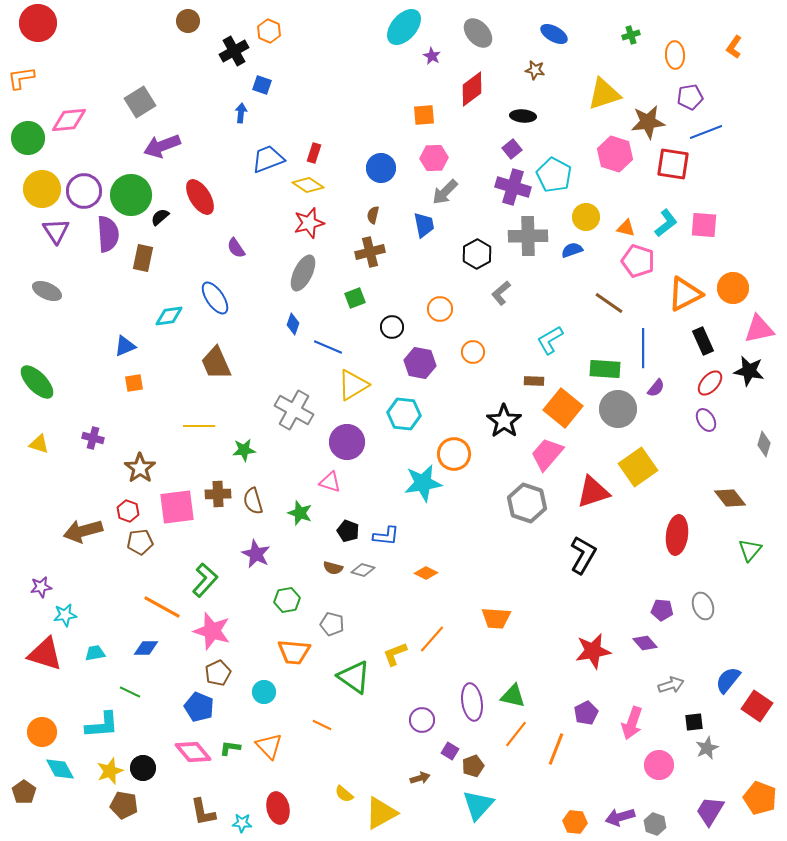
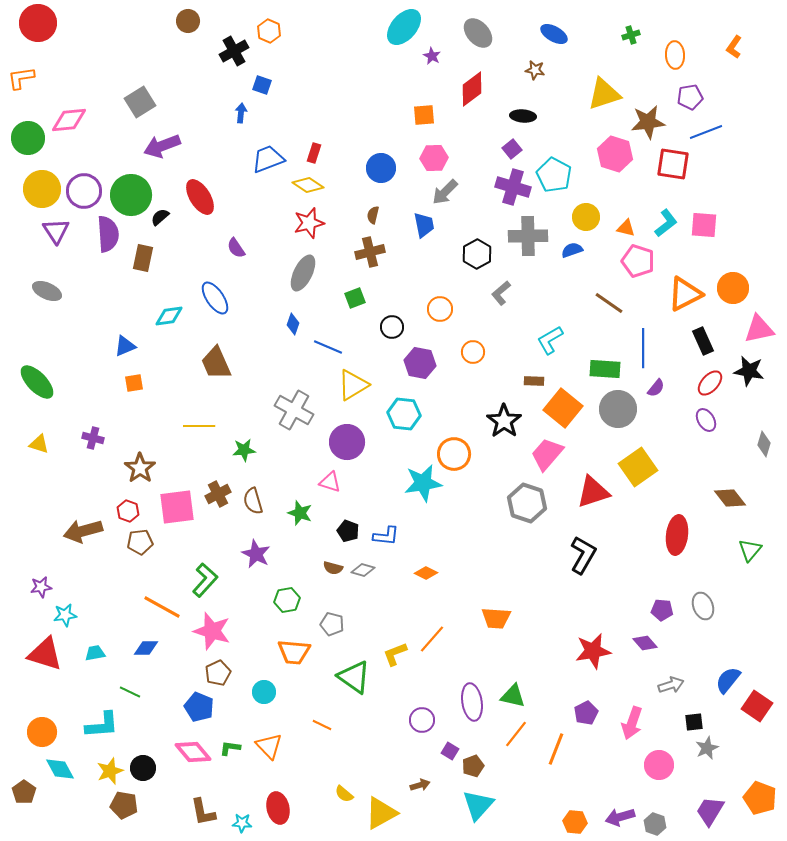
brown cross at (218, 494): rotated 25 degrees counterclockwise
brown arrow at (420, 778): moved 7 px down
